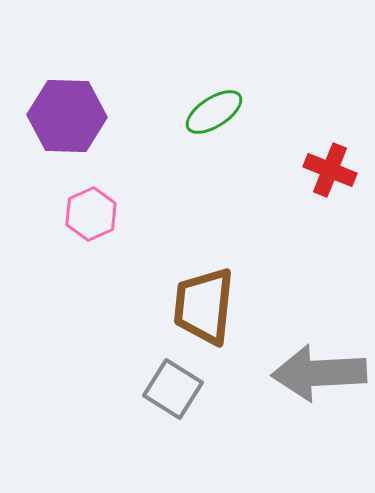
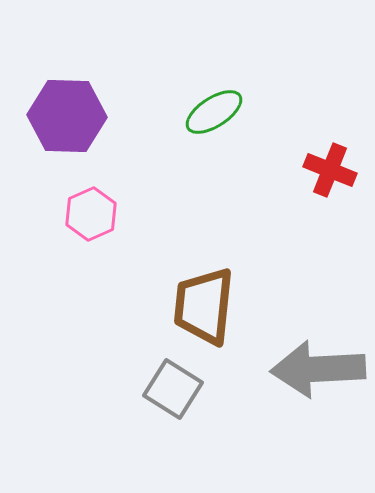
gray arrow: moved 1 px left, 4 px up
